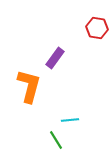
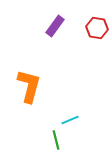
purple rectangle: moved 32 px up
cyan line: rotated 18 degrees counterclockwise
green line: rotated 18 degrees clockwise
